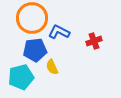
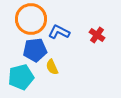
orange circle: moved 1 px left, 1 px down
red cross: moved 3 px right, 6 px up; rotated 35 degrees counterclockwise
